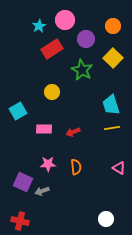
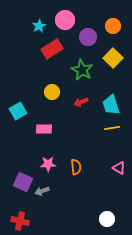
purple circle: moved 2 px right, 2 px up
red arrow: moved 8 px right, 30 px up
white circle: moved 1 px right
